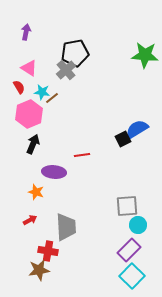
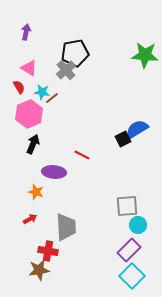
red line: rotated 35 degrees clockwise
red arrow: moved 1 px up
